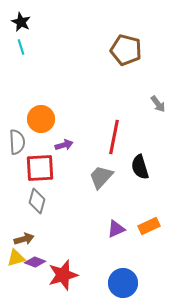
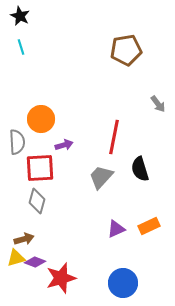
black star: moved 1 px left, 6 px up
brown pentagon: rotated 24 degrees counterclockwise
black semicircle: moved 2 px down
red star: moved 2 px left, 3 px down
